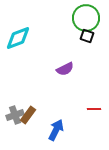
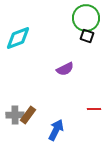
gray cross: rotated 18 degrees clockwise
